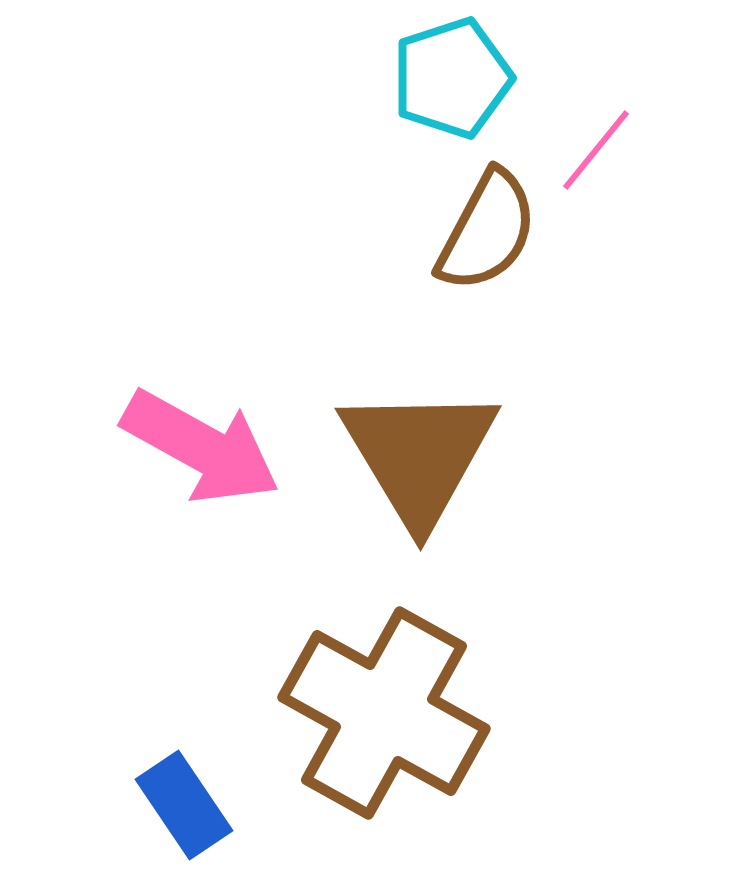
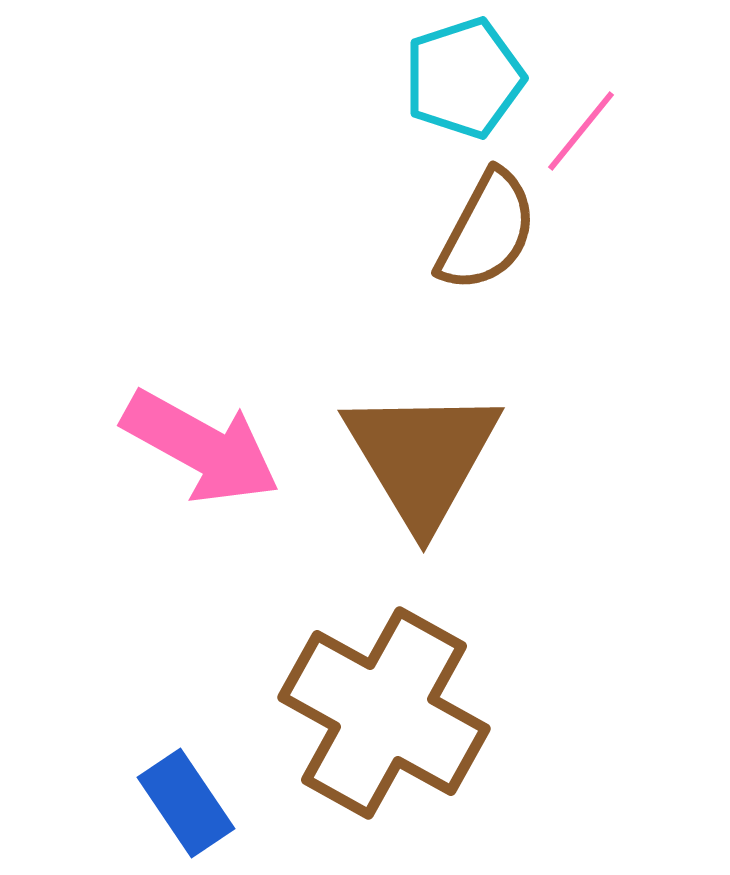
cyan pentagon: moved 12 px right
pink line: moved 15 px left, 19 px up
brown triangle: moved 3 px right, 2 px down
blue rectangle: moved 2 px right, 2 px up
